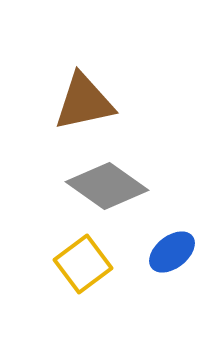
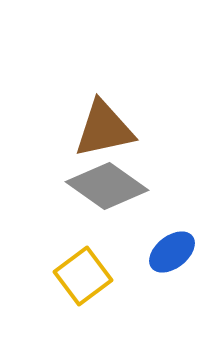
brown triangle: moved 20 px right, 27 px down
yellow square: moved 12 px down
